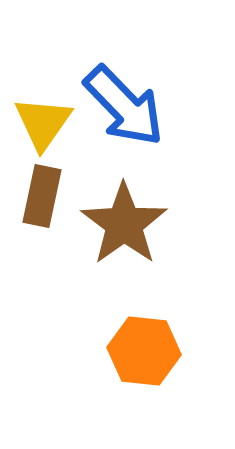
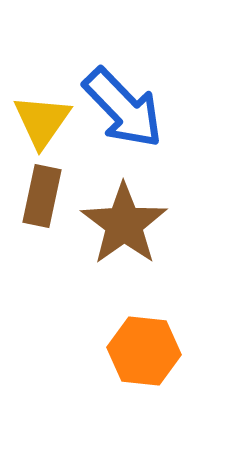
blue arrow: moved 1 px left, 2 px down
yellow triangle: moved 1 px left, 2 px up
